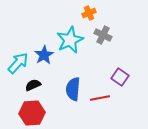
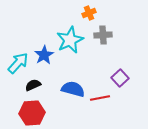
gray cross: rotated 30 degrees counterclockwise
purple square: moved 1 px down; rotated 12 degrees clockwise
blue semicircle: rotated 100 degrees clockwise
